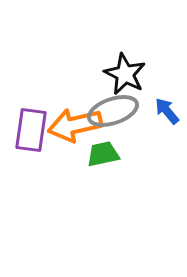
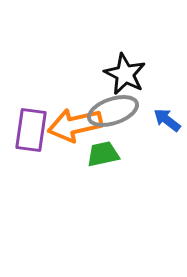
blue arrow: moved 9 px down; rotated 12 degrees counterclockwise
